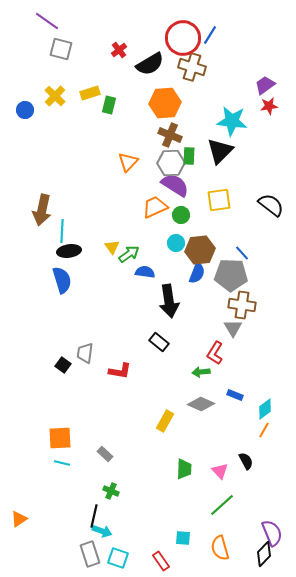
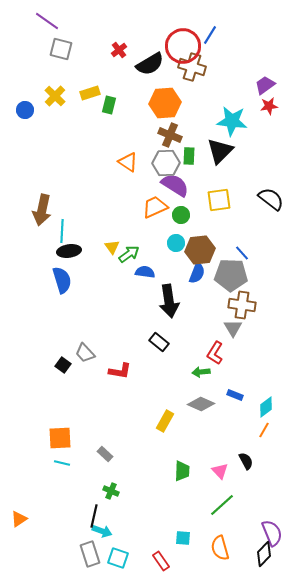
red circle at (183, 38): moved 8 px down
orange triangle at (128, 162): rotated 40 degrees counterclockwise
gray hexagon at (171, 163): moved 5 px left
black semicircle at (271, 205): moved 6 px up
gray trapezoid at (85, 353): rotated 50 degrees counterclockwise
cyan diamond at (265, 409): moved 1 px right, 2 px up
green trapezoid at (184, 469): moved 2 px left, 2 px down
